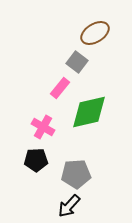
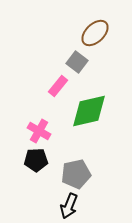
brown ellipse: rotated 12 degrees counterclockwise
pink rectangle: moved 2 px left, 2 px up
green diamond: moved 1 px up
pink cross: moved 4 px left, 4 px down
gray pentagon: rotated 8 degrees counterclockwise
black arrow: rotated 20 degrees counterclockwise
